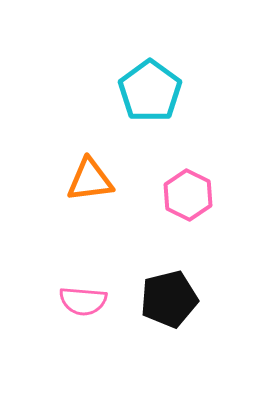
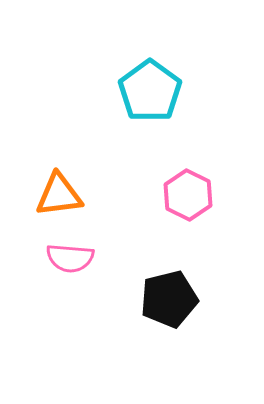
orange triangle: moved 31 px left, 15 px down
pink semicircle: moved 13 px left, 43 px up
